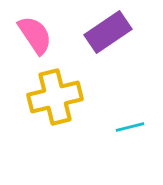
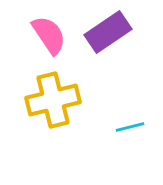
pink semicircle: moved 14 px right
yellow cross: moved 2 px left, 3 px down
